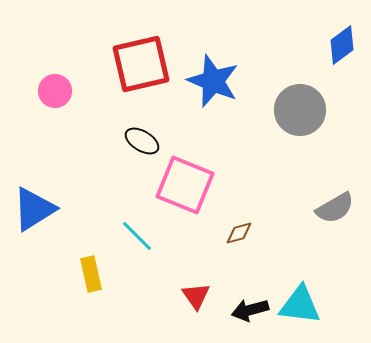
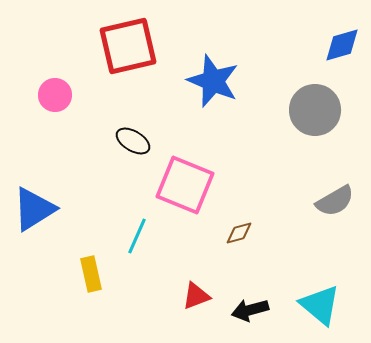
blue diamond: rotated 21 degrees clockwise
red square: moved 13 px left, 18 px up
pink circle: moved 4 px down
gray circle: moved 15 px right
black ellipse: moved 9 px left
gray semicircle: moved 7 px up
cyan line: rotated 69 degrees clockwise
red triangle: rotated 44 degrees clockwise
cyan triangle: moved 20 px right; rotated 33 degrees clockwise
